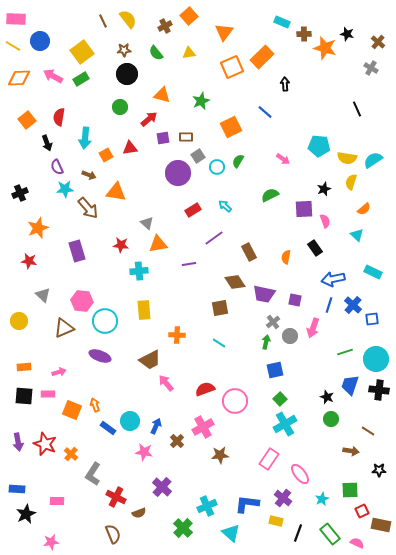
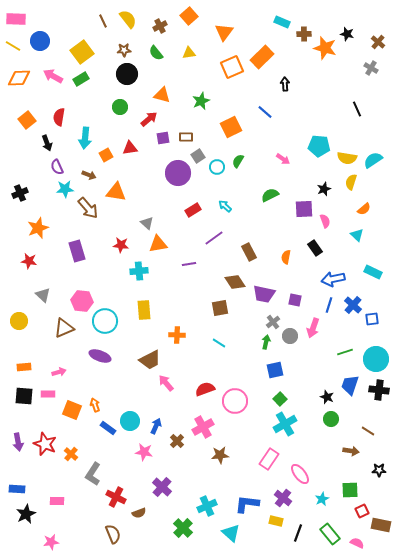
brown cross at (165, 26): moved 5 px left
